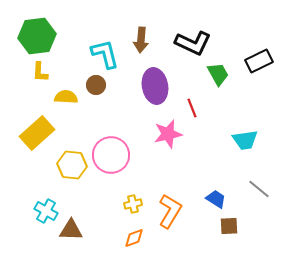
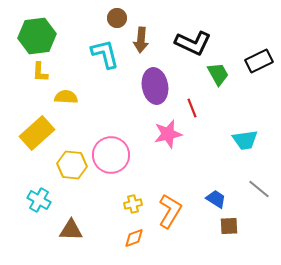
brown circle: moved 21 px right, 67 px up
cyan cross: moved 7 px left, 11 px up
